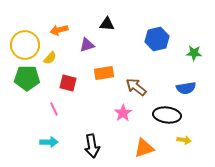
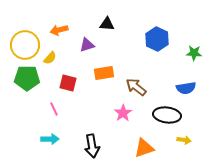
blue hexagon: rotated 20 degrees counterclockwise
cyan arrow: moved 1 px right, 3 px up
